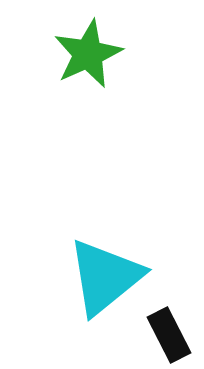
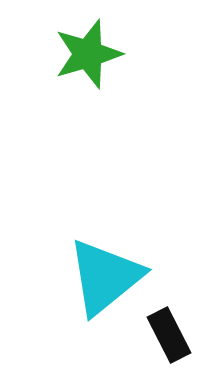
green star: rotated 8 degrees clockwise
